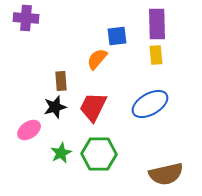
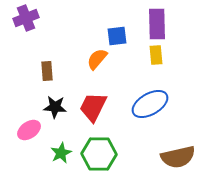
purple cross: rotated 25 degrees counterclockwise
brown rectangle: moved 14 px left, 10 px up
black star: rotated 20 degrees clockwise
brown semicircle: moved 12 px right, 17 px up
